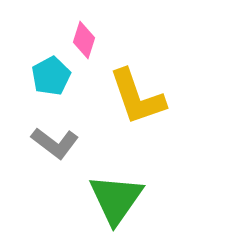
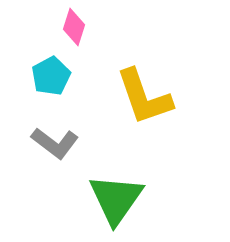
pink diamond: moved 10 px left, 13 px up
yellow L-shape: moved 7 px right
